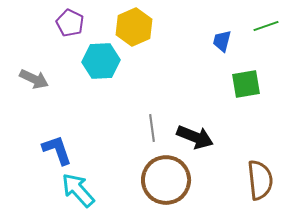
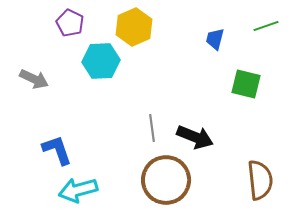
blue trapezoid: moved 7 px left, 2 px up
green square: rotated 24 degrees clockwise
cyan arrow: rotated 63 degrees counterclockwise
